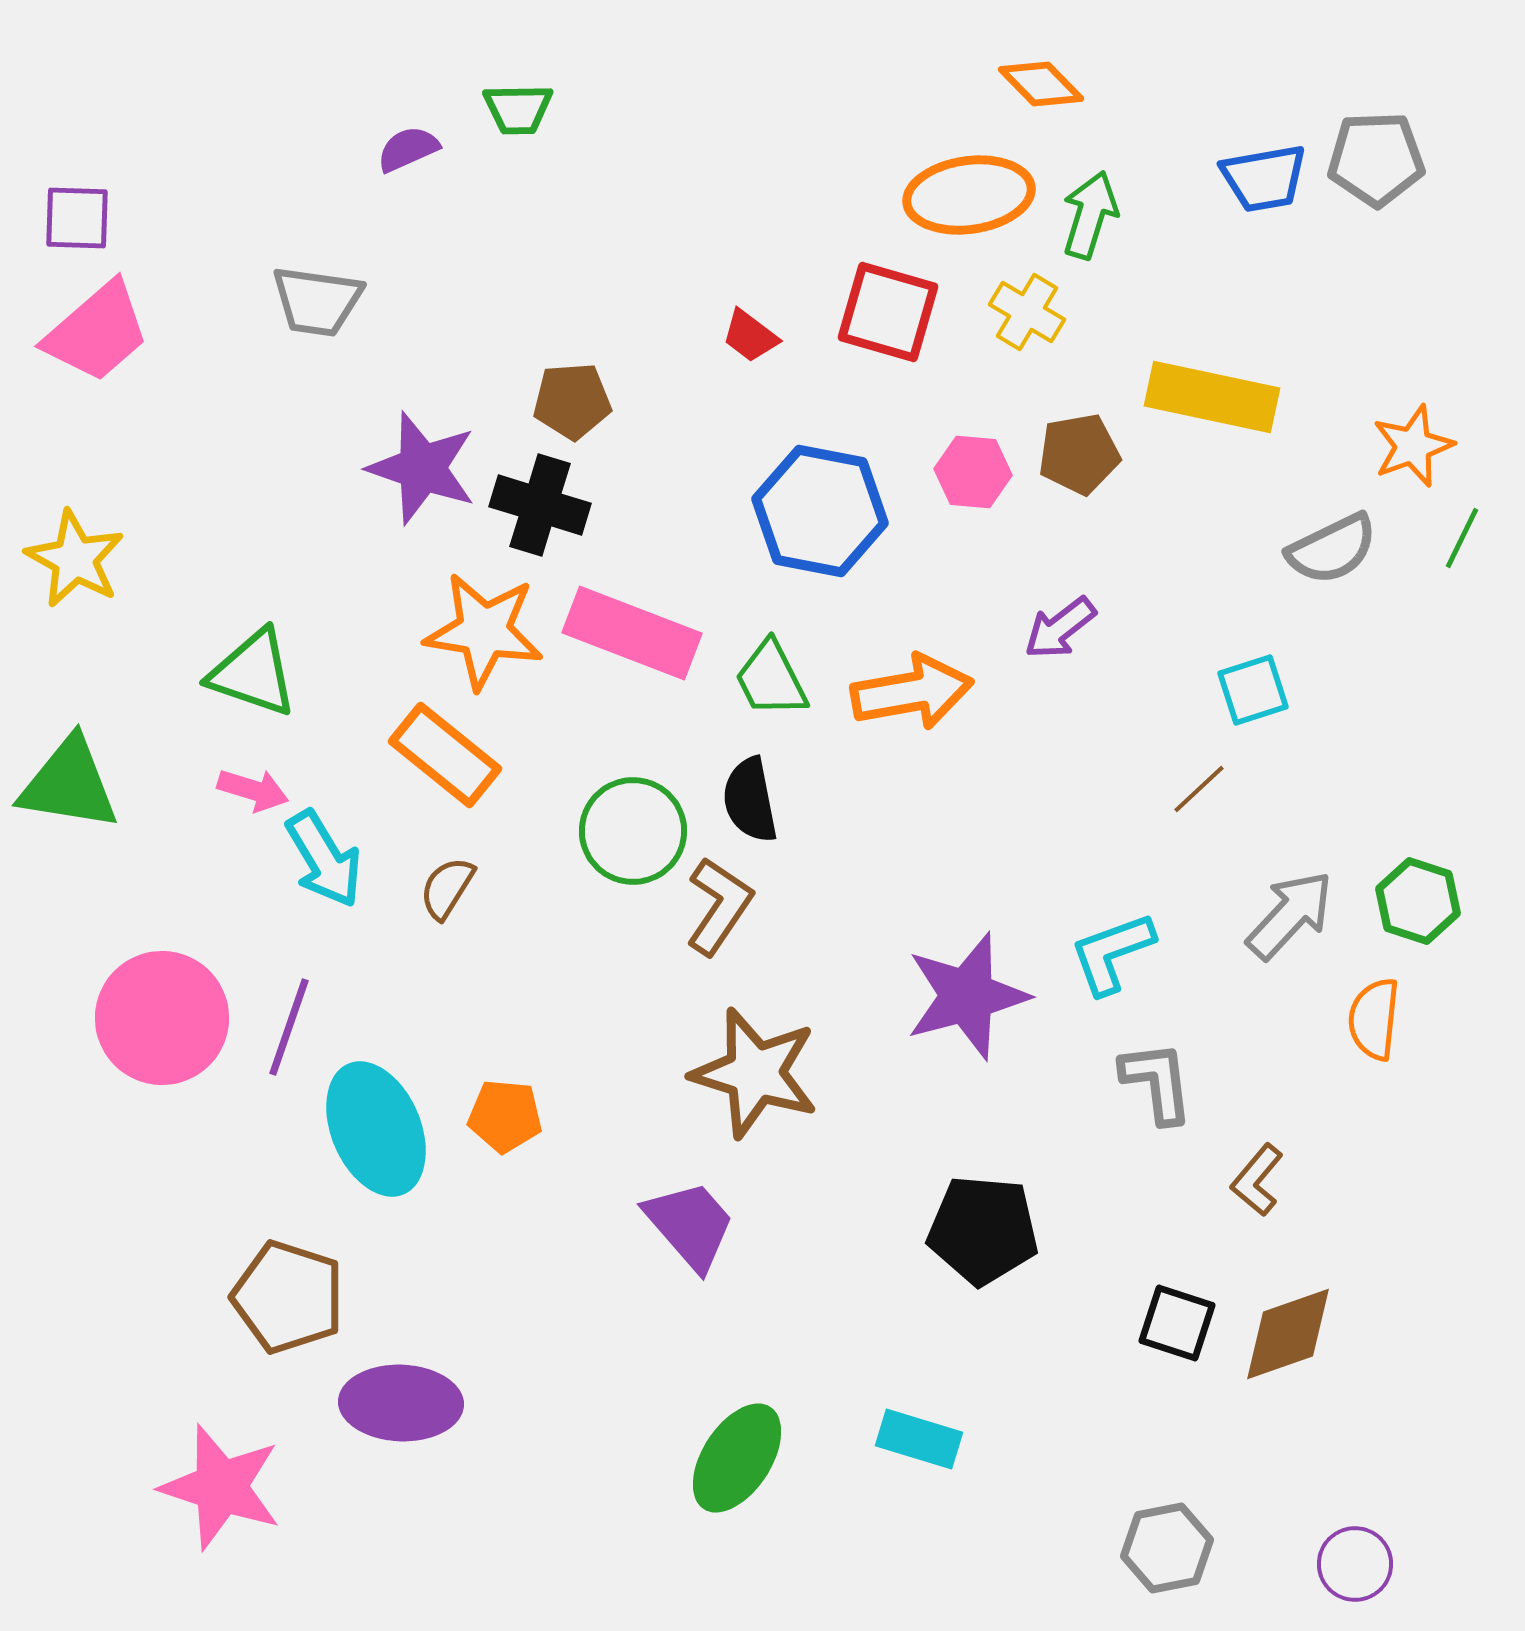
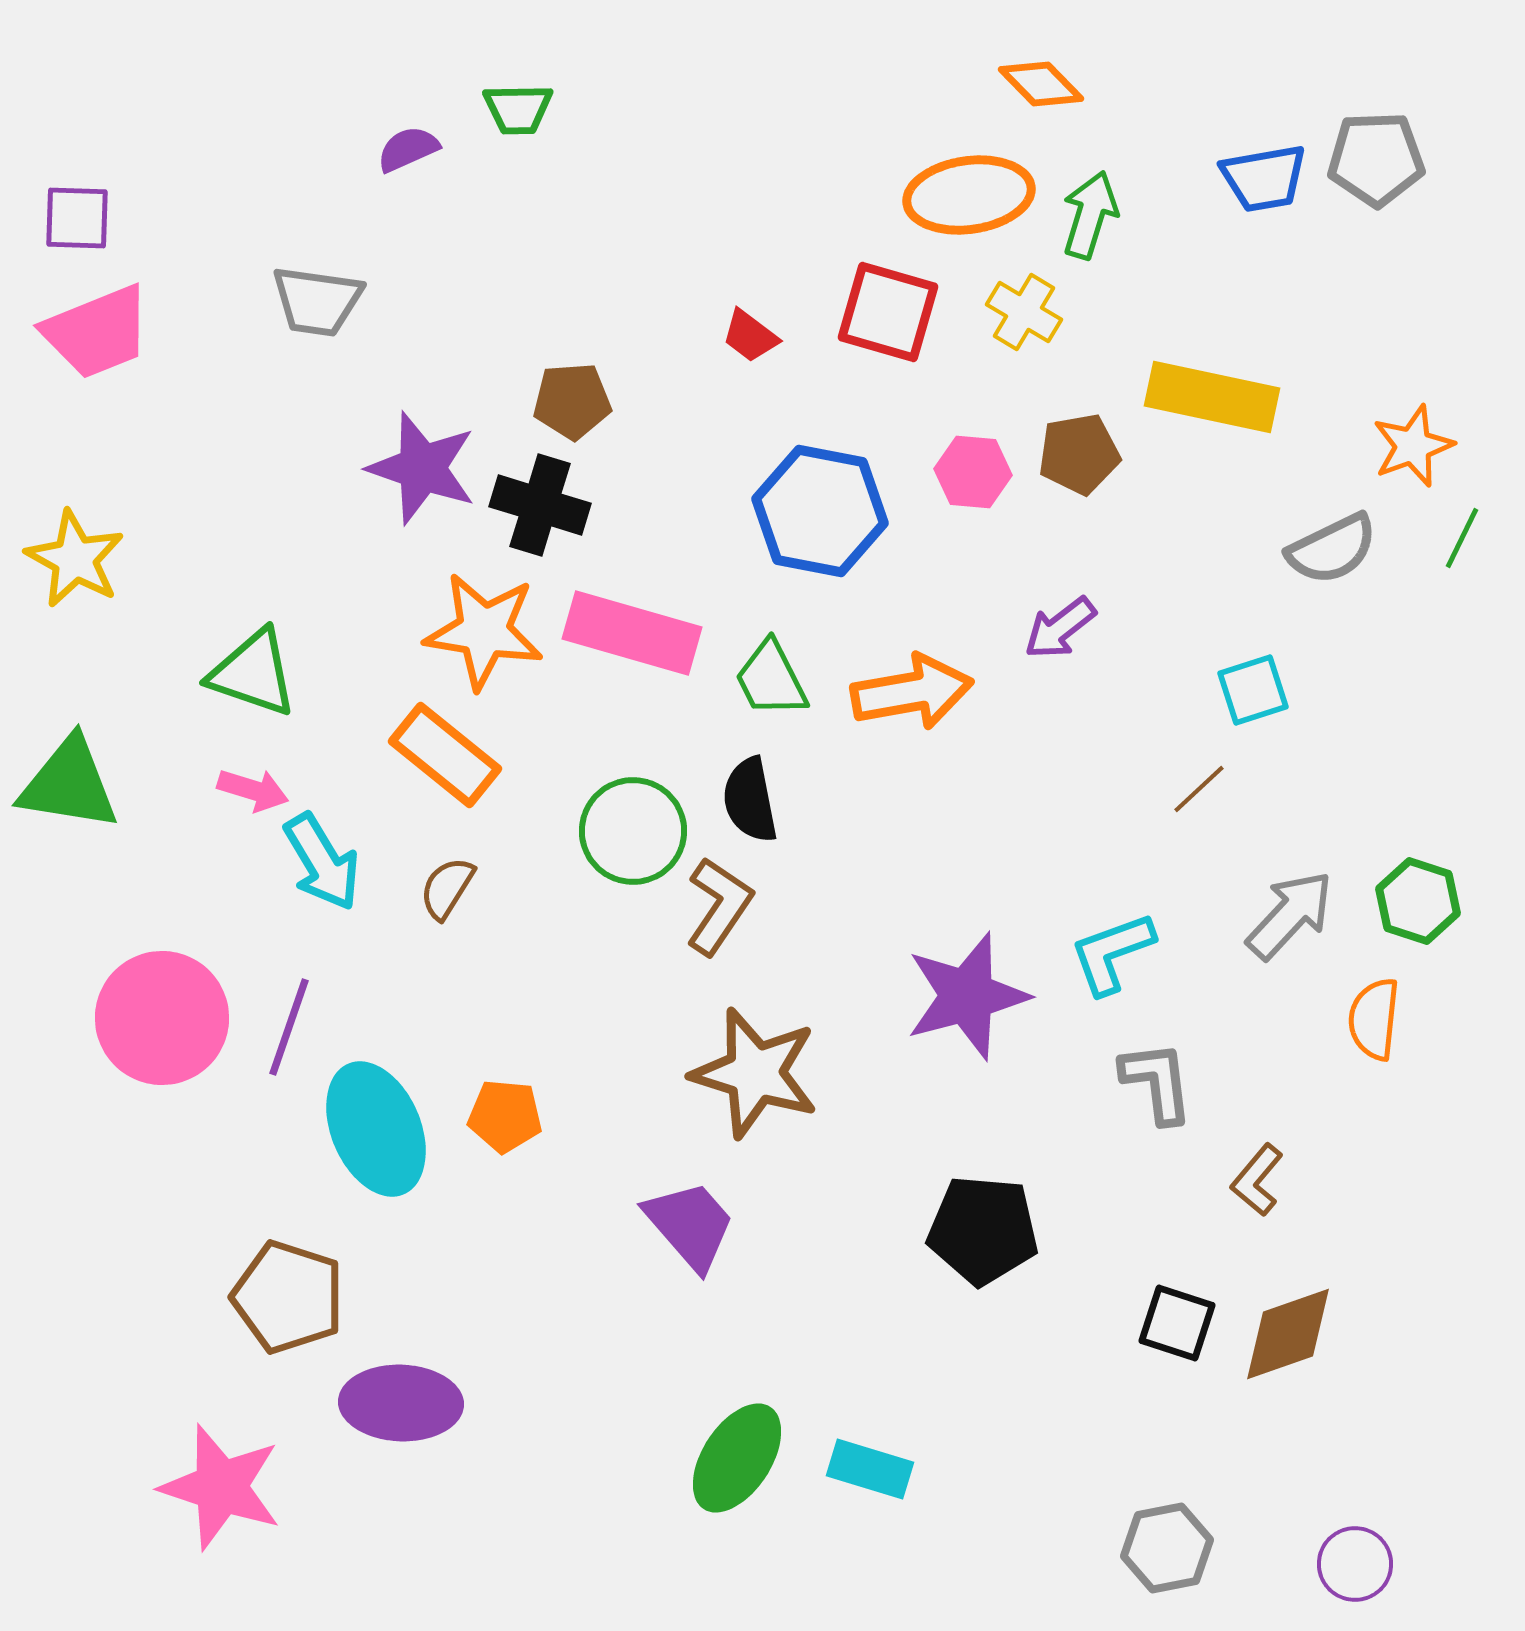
yellow cross at (1027, 312): moved 3 px left
pink trapezoid at (97, 332): rotated 19 degrees clockwise
pink rectangle at (632, 633): rotated 5 degrees counterclockwise
cyan arrow at (324, 859): moved 2 px left, 3 px down
cyan rectangle at (919, 1439): moved 49 px left, 30 px down
